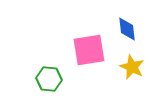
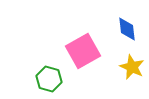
pink square: moved 6 px left, 1 px down; rotated 20 degrees counterclockwise
green hexagon: rotated 10 degrees clockwise
